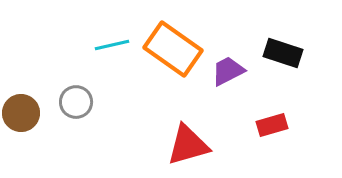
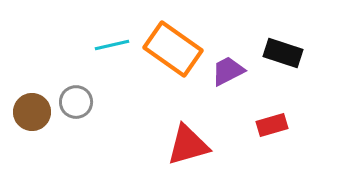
brown circle: moved 11 px right, 1 px up
